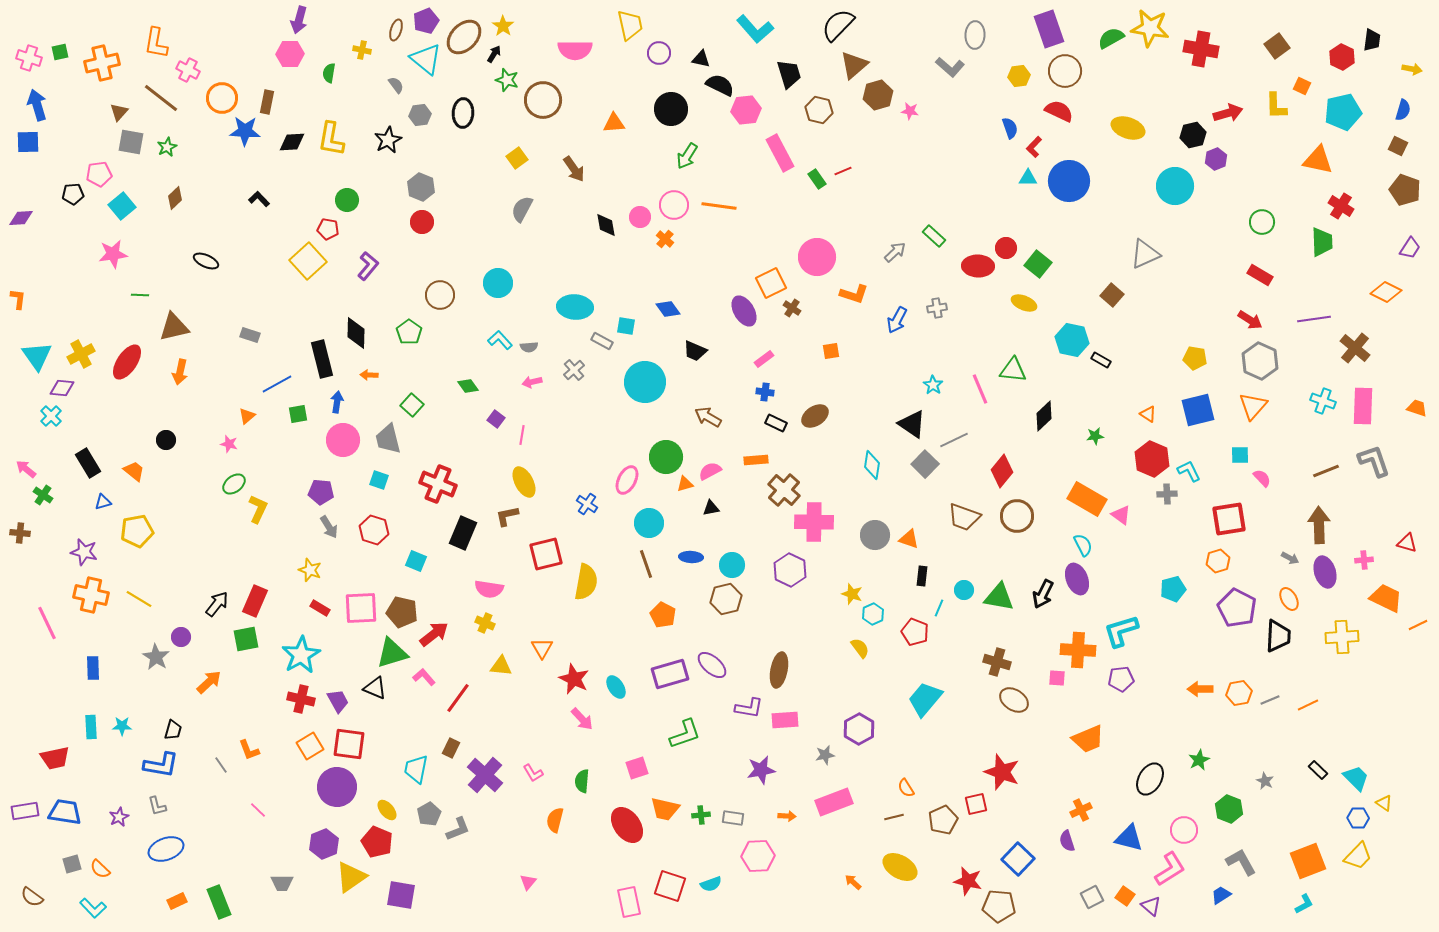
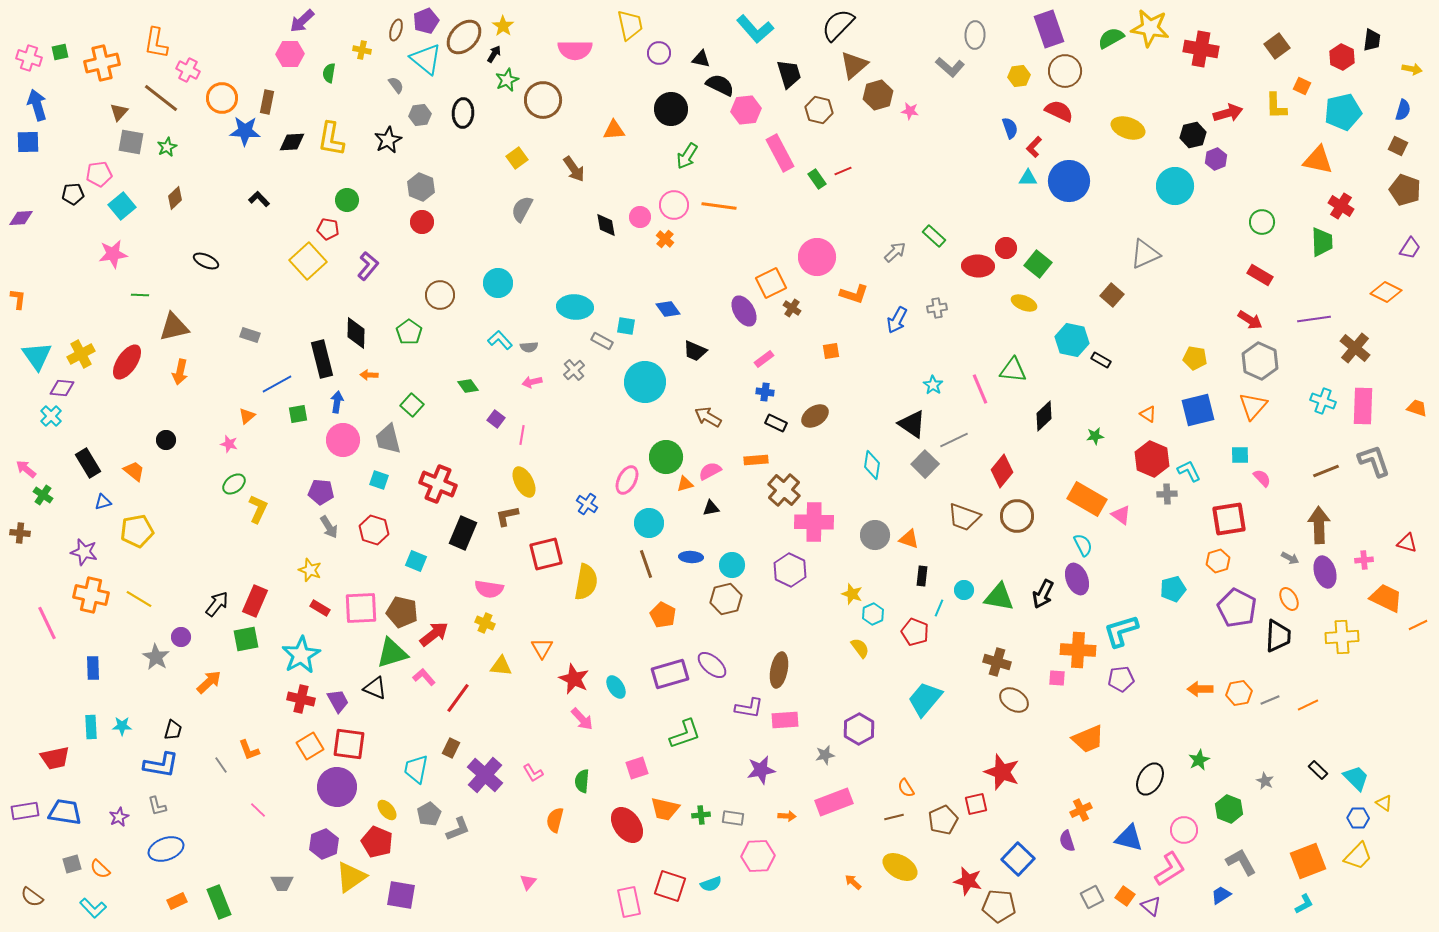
purple arrow at (299, 20): moved 3 px right, 1 px down; rotated 32 degrees clockwise
green star at (507, 80): rotated 30 degrees clockwise
orange triangle at (614, 123): moved 7 px down
